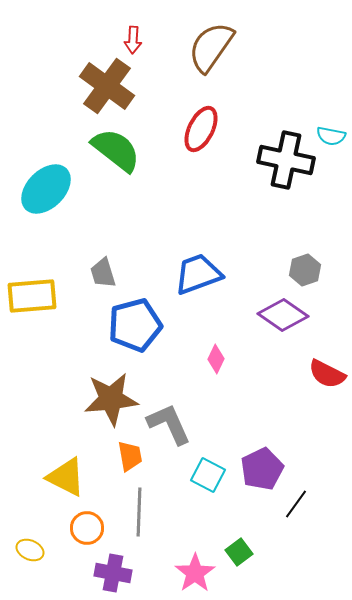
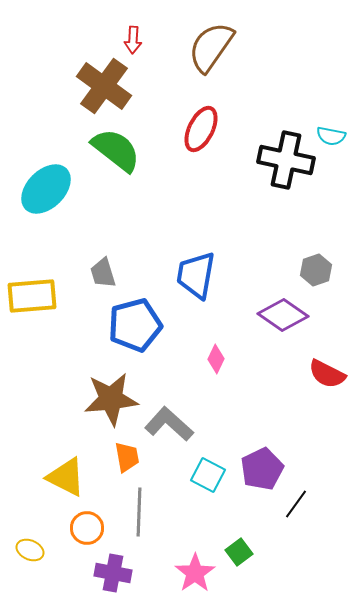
brown cross: moved 3 px left
gray hexagon: moved 11 px right
blue trapezoid: moved 2 px left, 1 px down; rotated 60 degrees counterclockwise
gray L-shape: rotated 24 degrees counterclockwise
orange trapezoid: moved 3 px left, 1 px down
